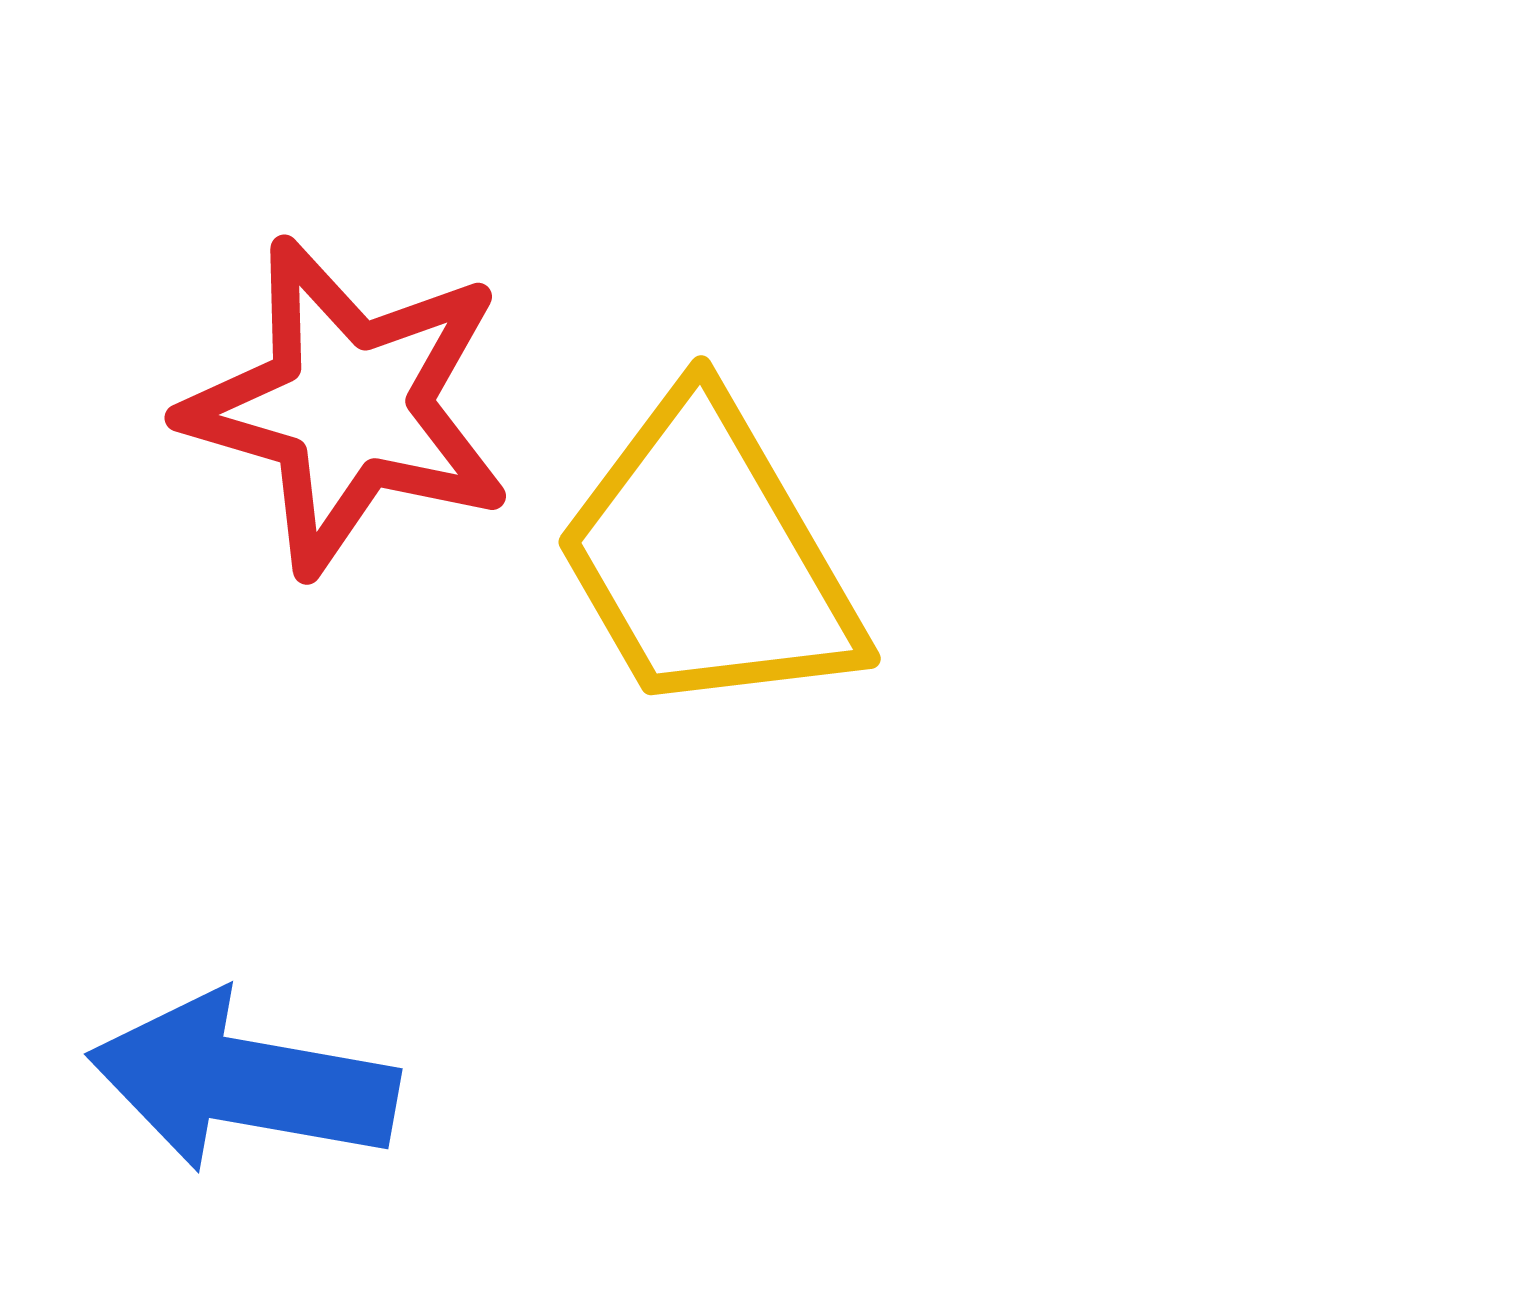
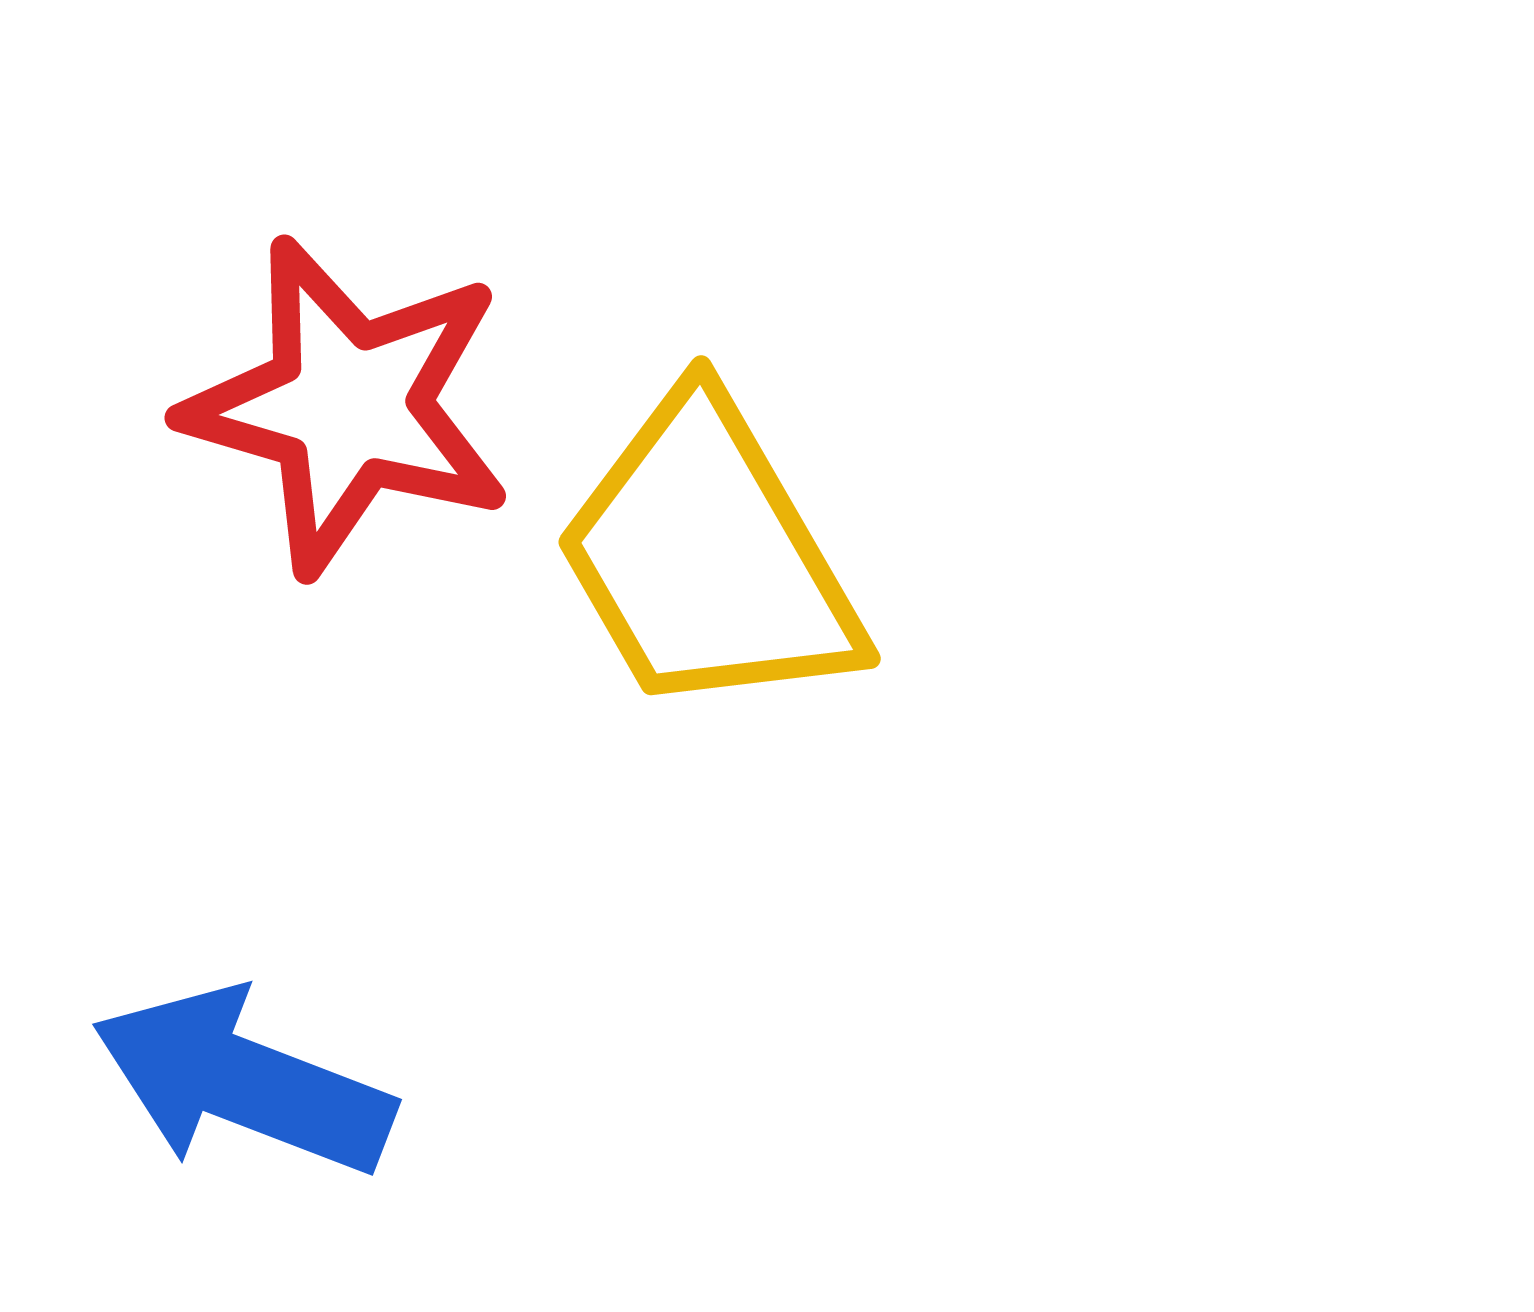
blue arrow: rotated 11 degrees clockwise
